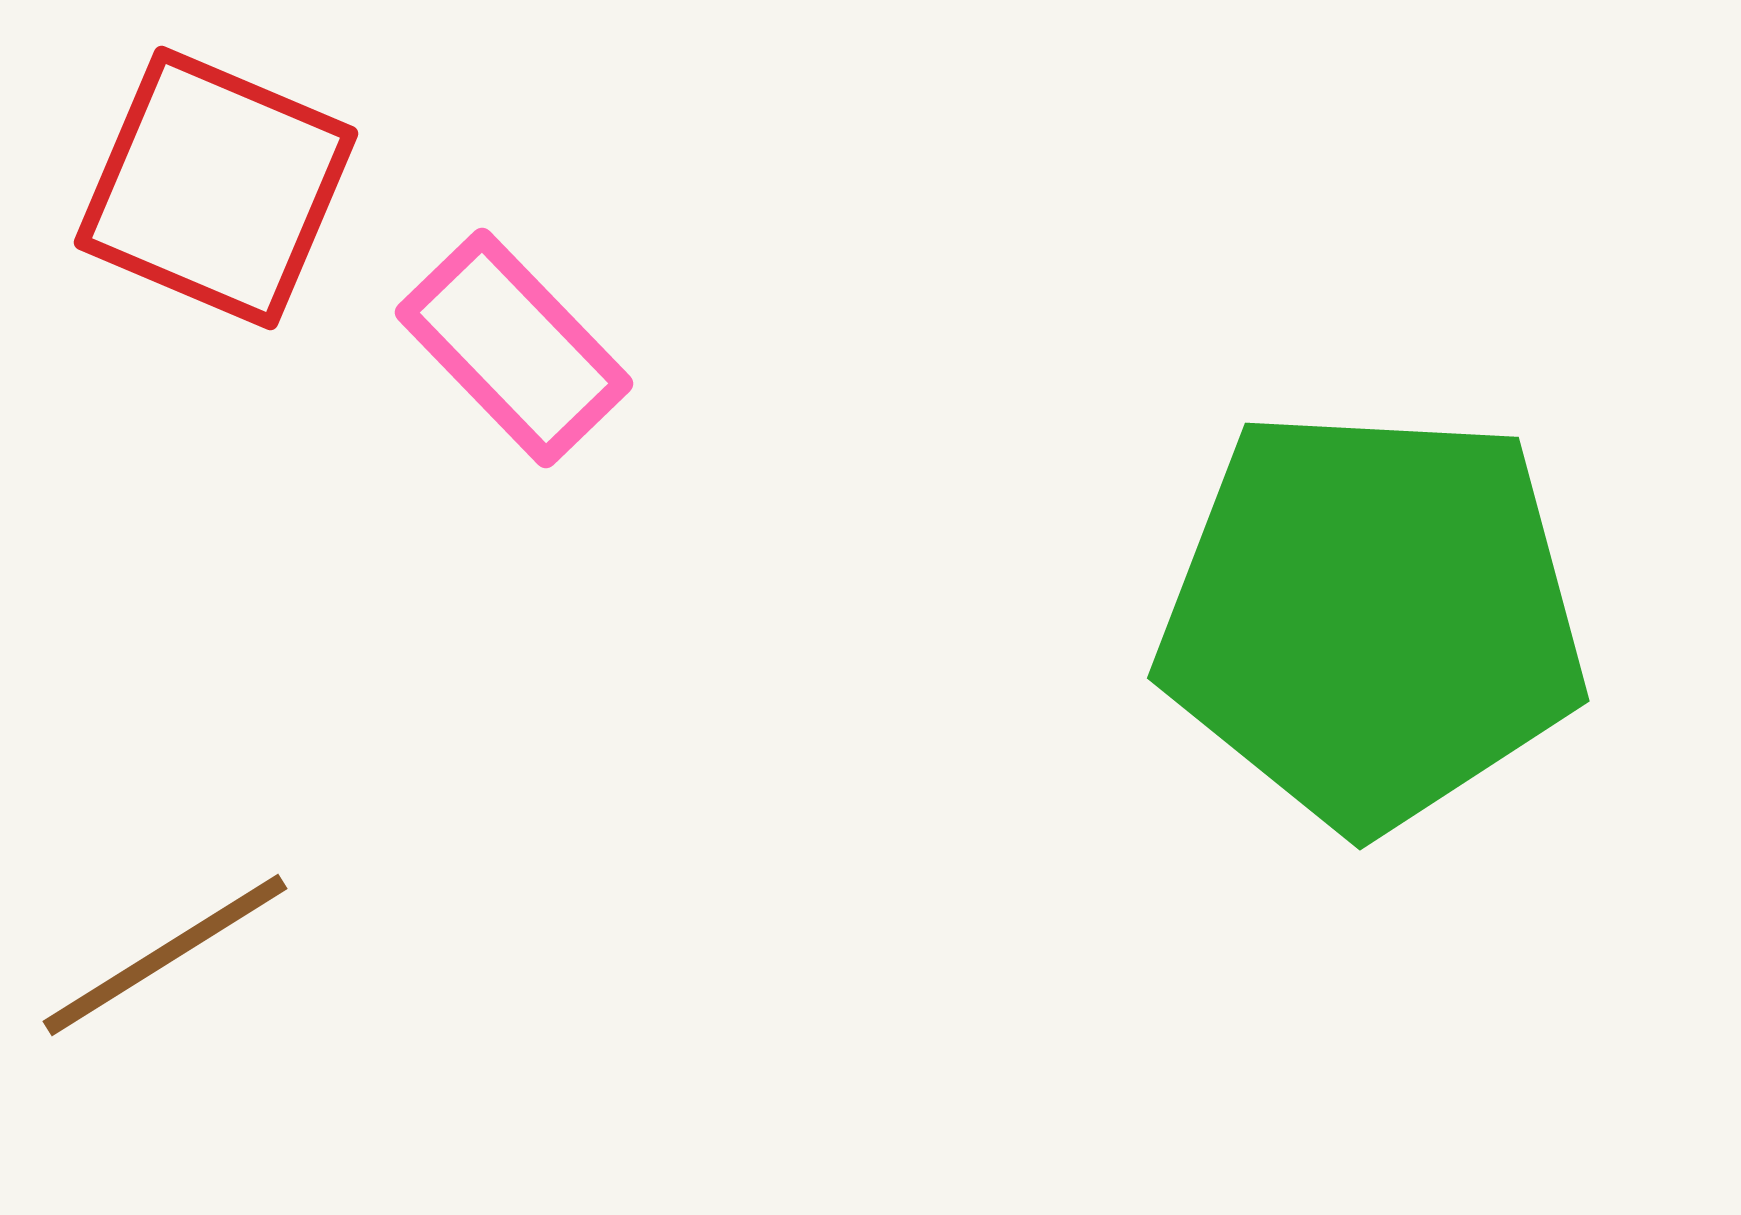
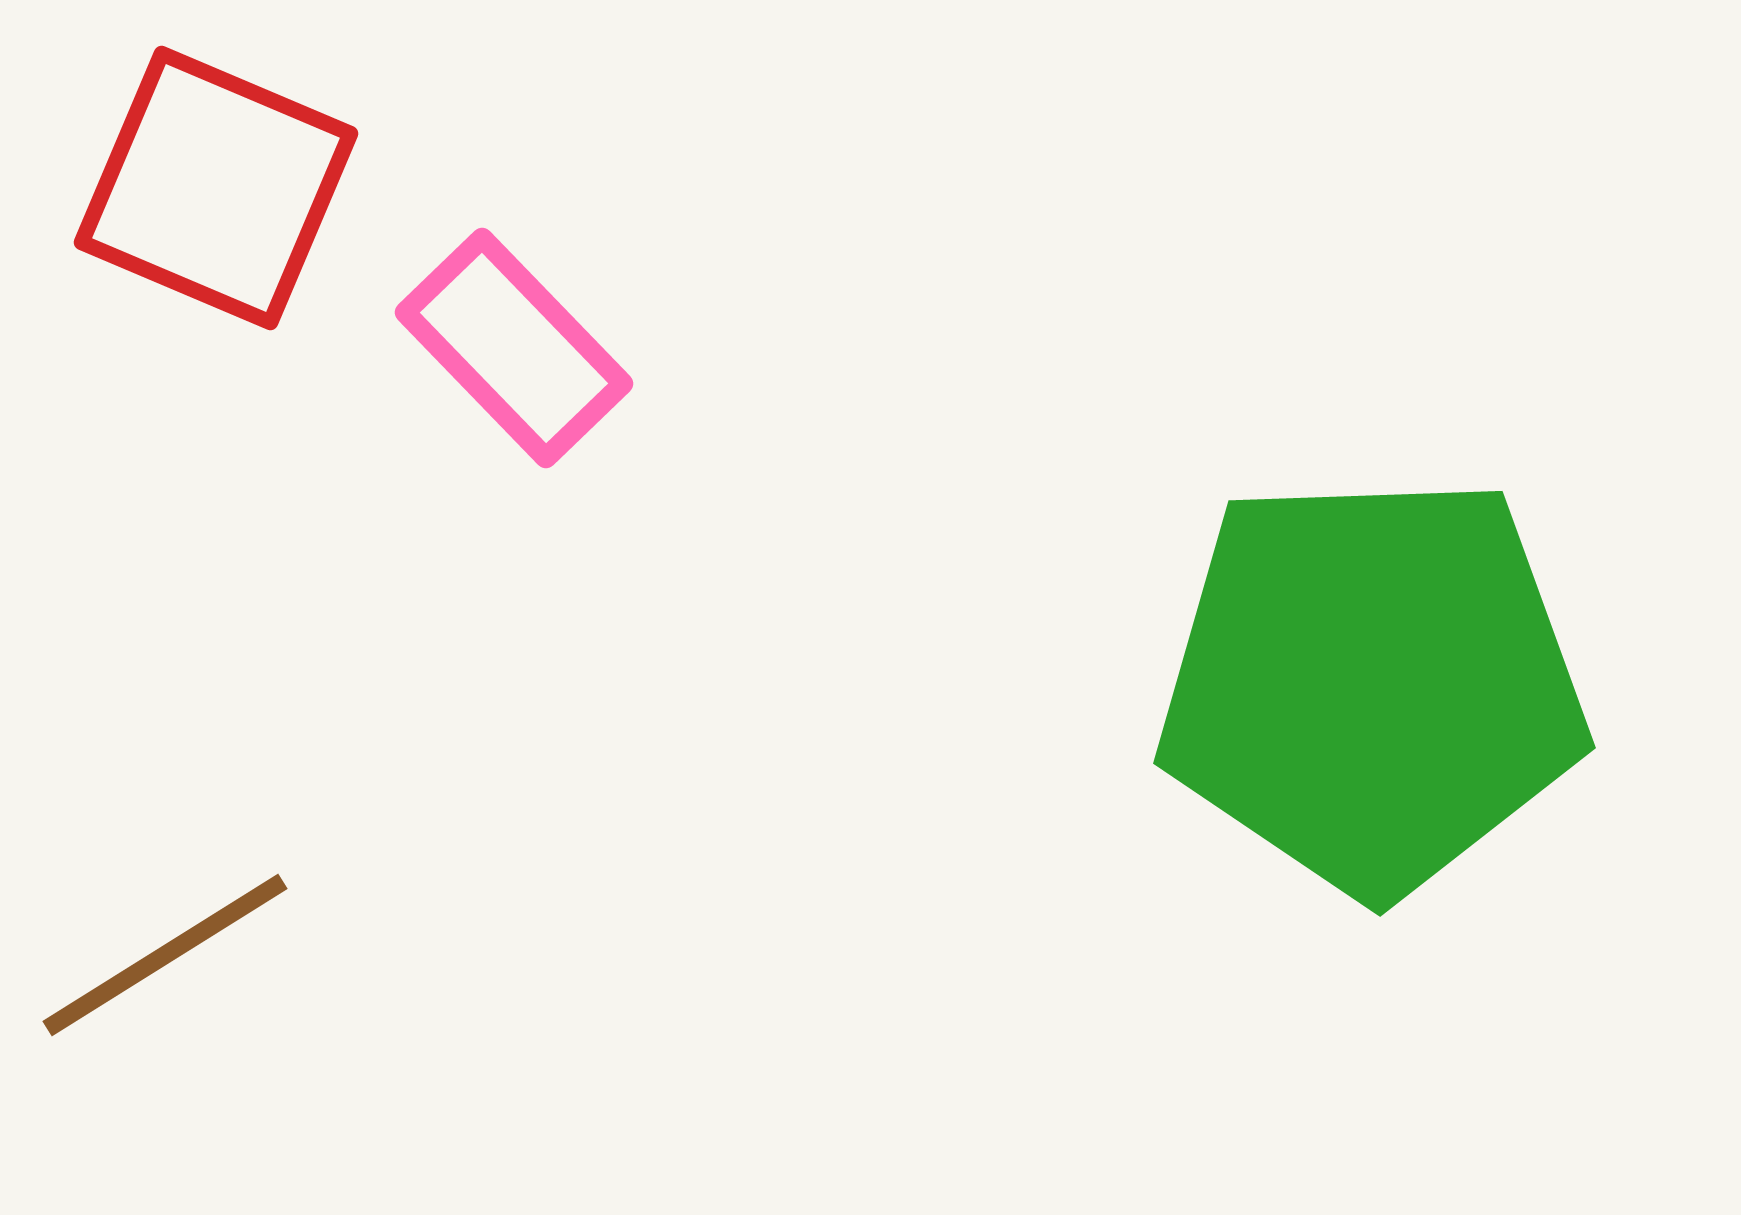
green pentagon: moved 66 px down; rotated 5 degrees counterclockwise
